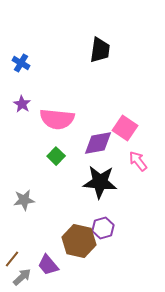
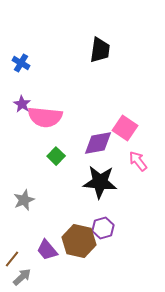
pink semicircle: moved 12 px left, 2 px up
gray star: rotated 15 degrees counterclockwise
purple trapezoid: moved 1 px left, 15 px up
